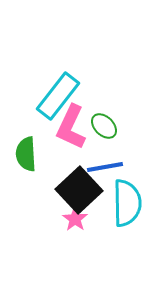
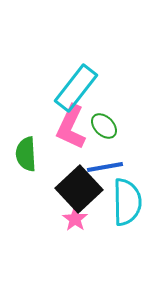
cyan rectangle: moved 18 px right, 8 px up
black square: moved 1 px up
cyan semicircle: moved 1 px up
